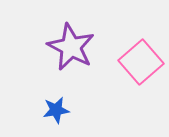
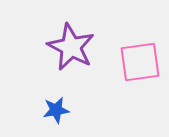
pink square: moved 1 px left; rotated 33 degrees clockwise
